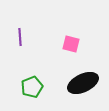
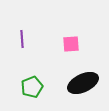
purple line: moved 2 px right, 2 px down
pink square: rotated 18 degrees counterclockwise
